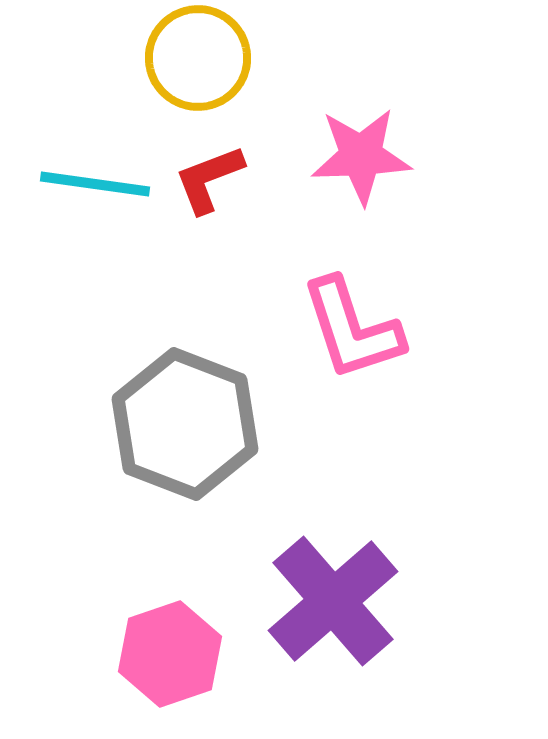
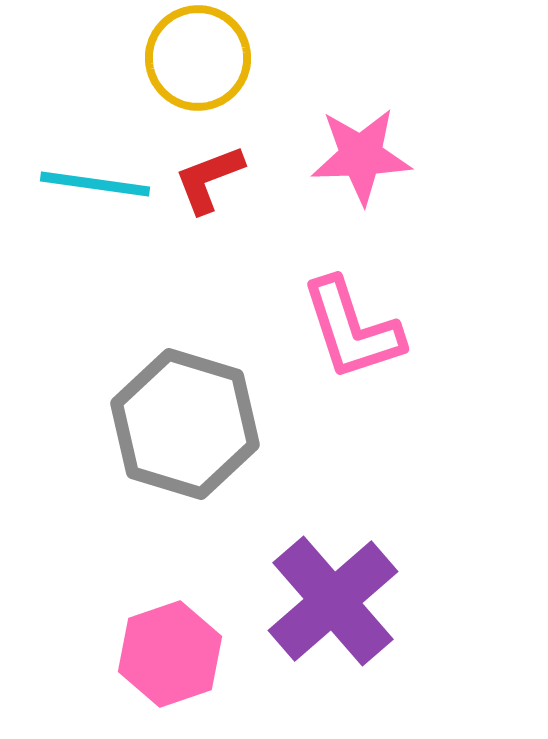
gray hexagon: rotated 4 degrees counterclockwise
